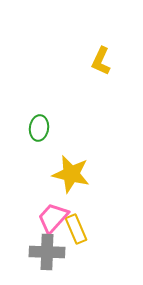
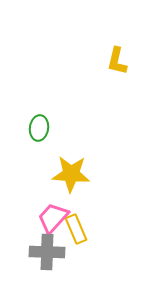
yellow L-shape: moved 16 px right; rotated 12 degrees counterclockwise
yellow star: rotated 9 degrees counterclockwise
